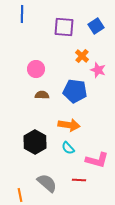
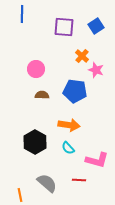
pink star: moved 2 px left
